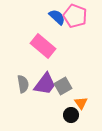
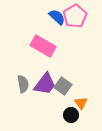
pink pentagon: rotated 20 degrees clockwise
pink rectangle: rotated 10 degrees counterclockwise
gray square: rotated 24 degrees counterclockwise
